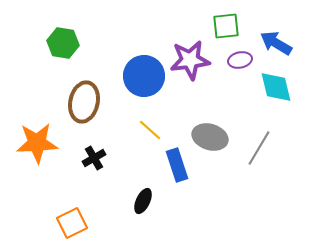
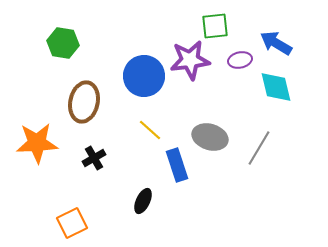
green square: moved 11 px left
